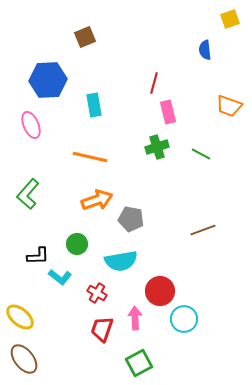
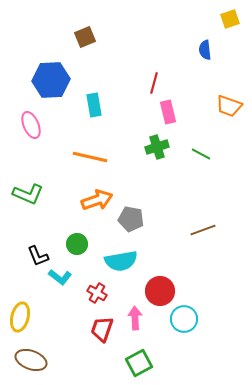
blue hexagon: moved 3 px right
green L-shape: rotated 108 degrees counterclockwise
black L-shape: rotated 70 degrees clockwise
yellow ellipse: rotated 64 degrees clockwise
brown ellipse: moved 7 px right, 1 px down; rotated 32 degrees counterclockwise
